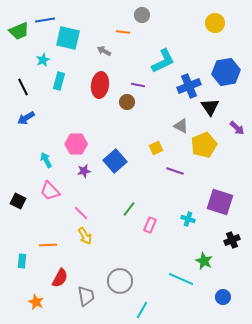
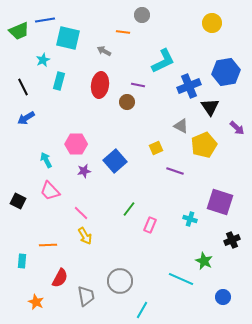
yellow circle at (215, 23): moved 3 px left
cyan cross at (188, 219): moved 2 px right
